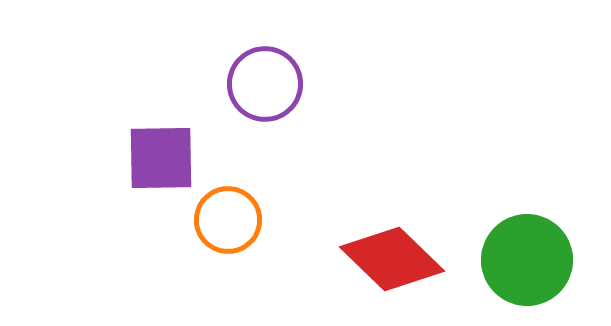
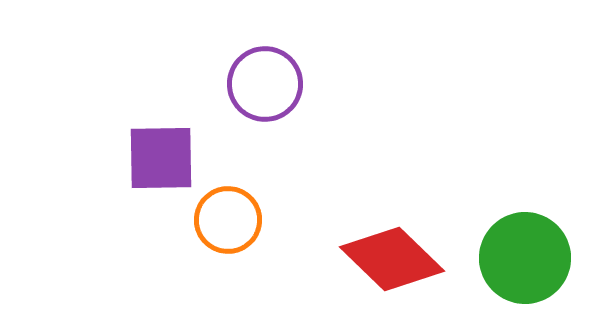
green circle: moved 2 px left, 2 px up
